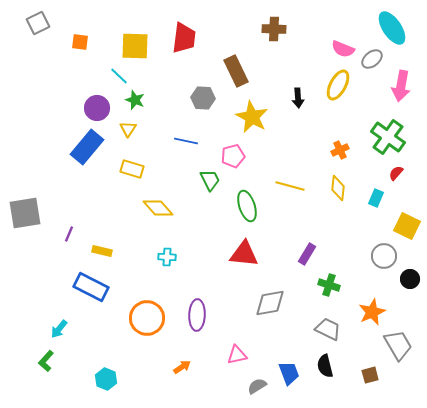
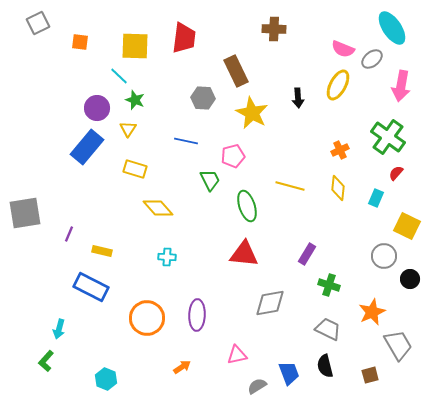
yellow star at (252, 117): moved 4 px up
yellow rectangle at (132, 169): moved 3 px right
cyan arrow at (59, 329): rotated 24 degrees counterclockwise
